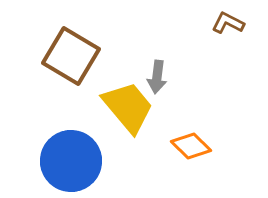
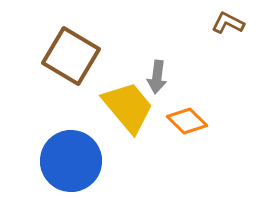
orange diamond: moved 4 px left, 25 px up
